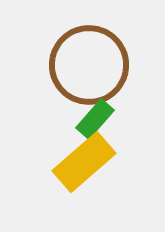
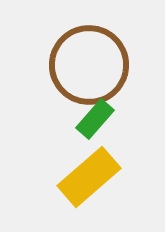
yellow rectangle: moved 5 px right, 15 px down
